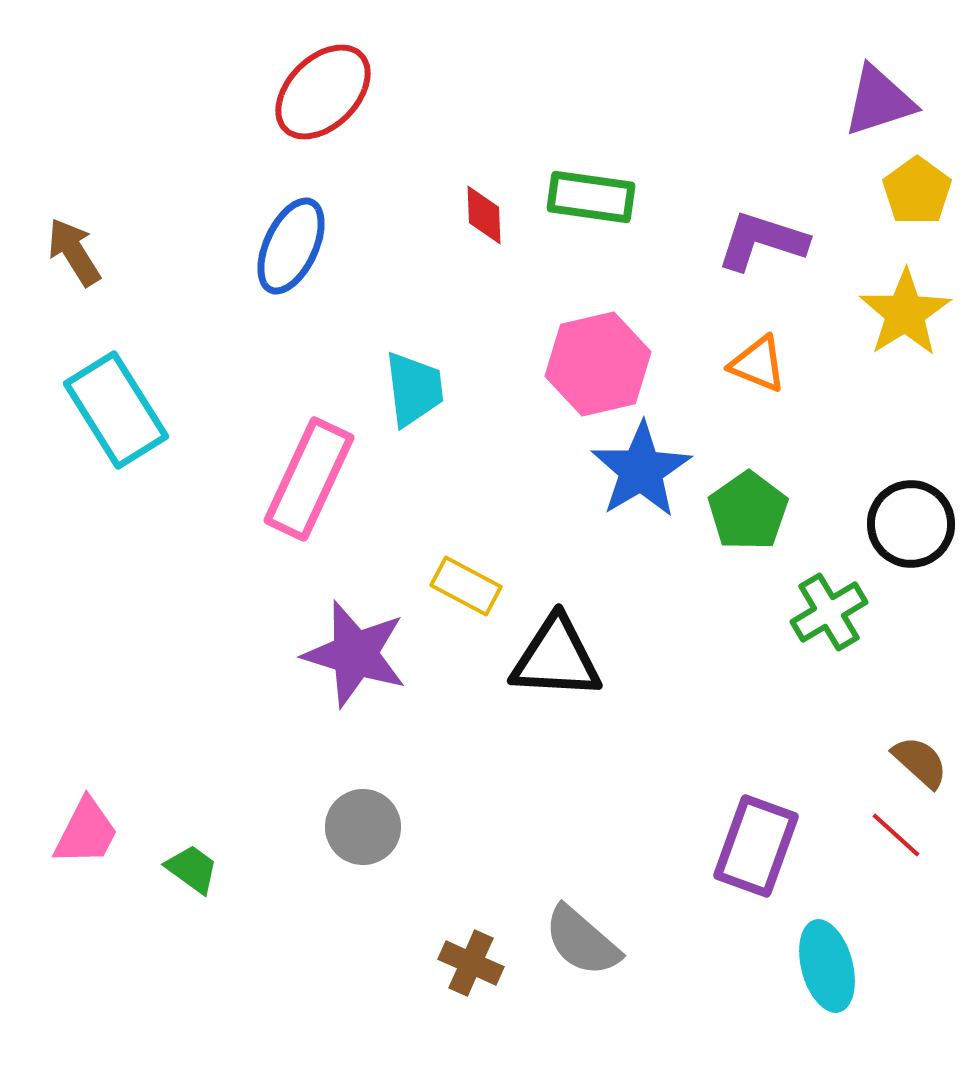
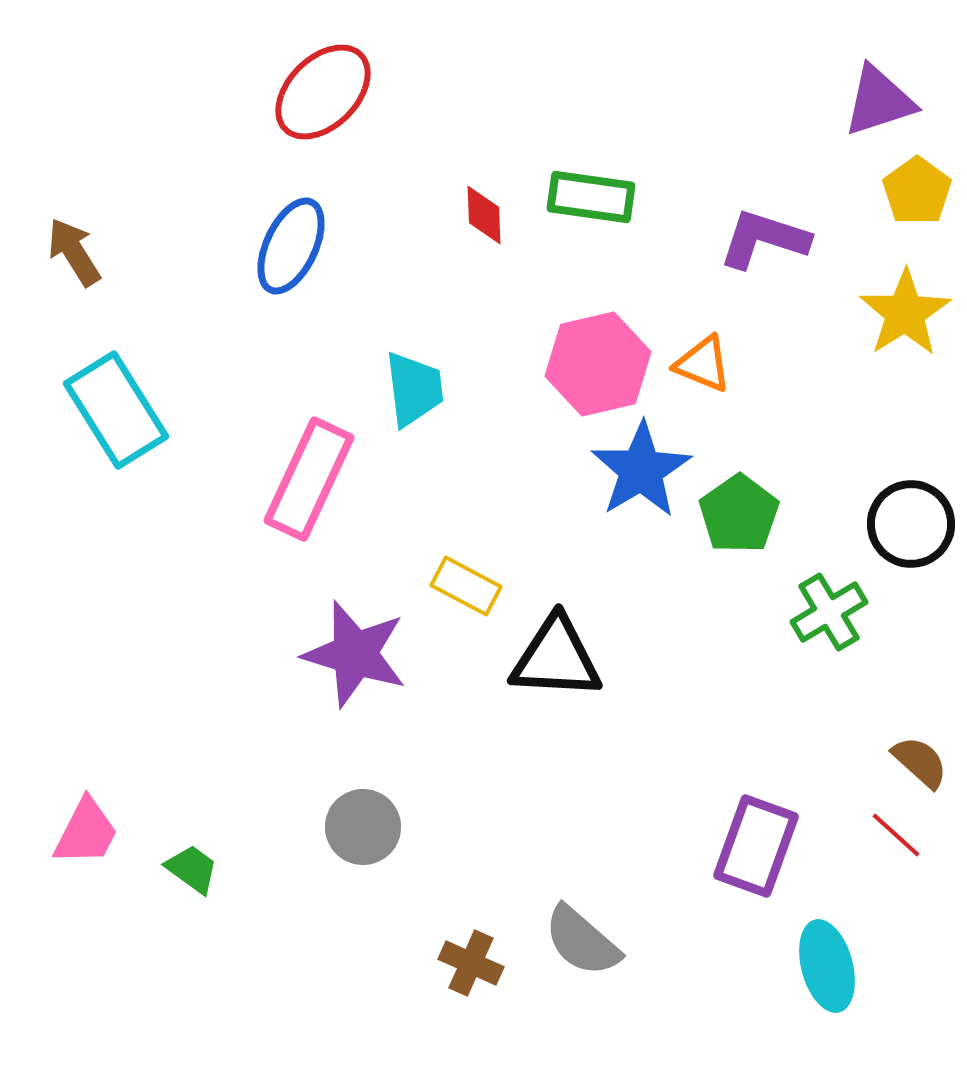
purple L-shape: moved 2 px right, 2 px up
orange triangle: moved 55 px left
green pentagon: moved 9 px left, 3 px down
